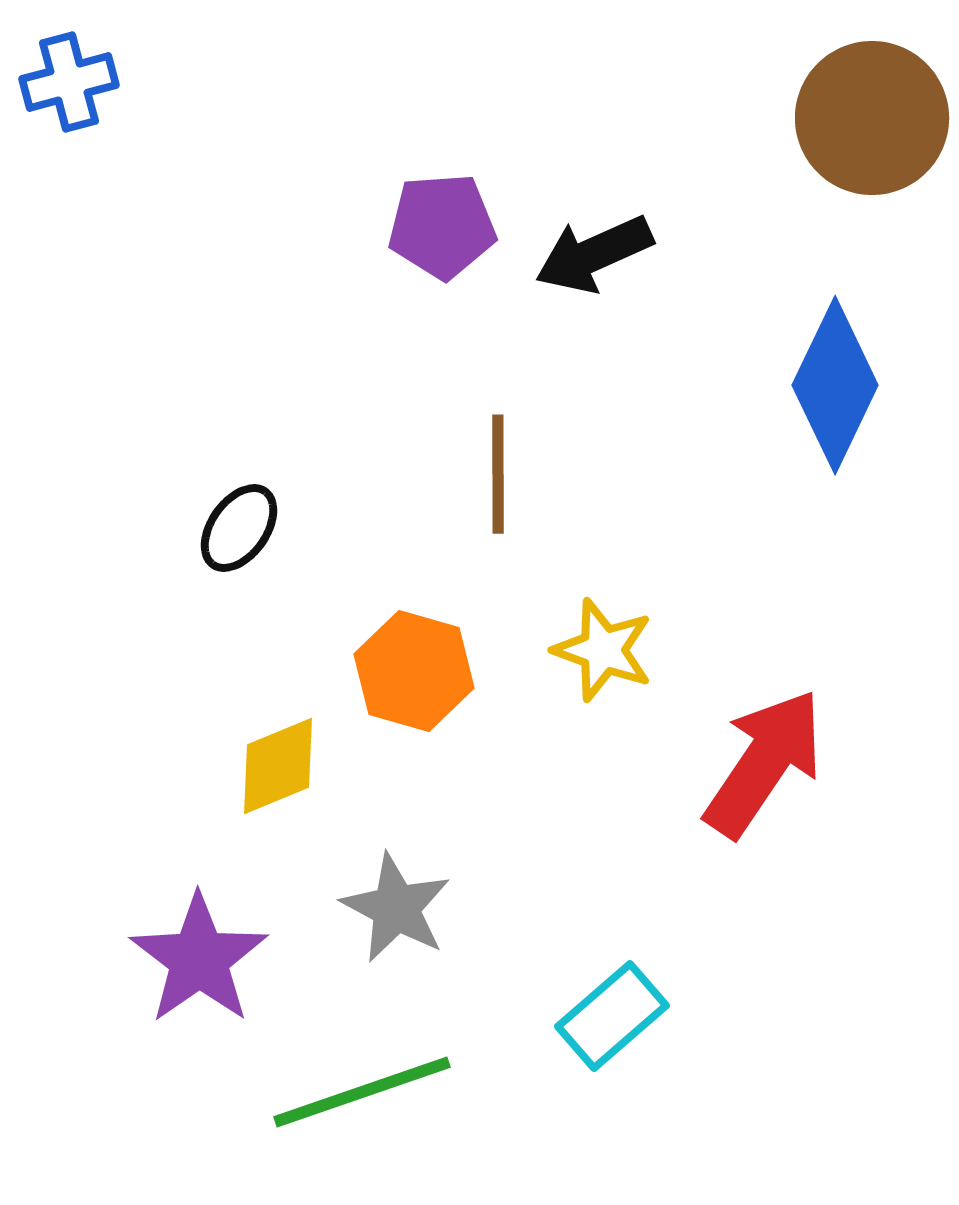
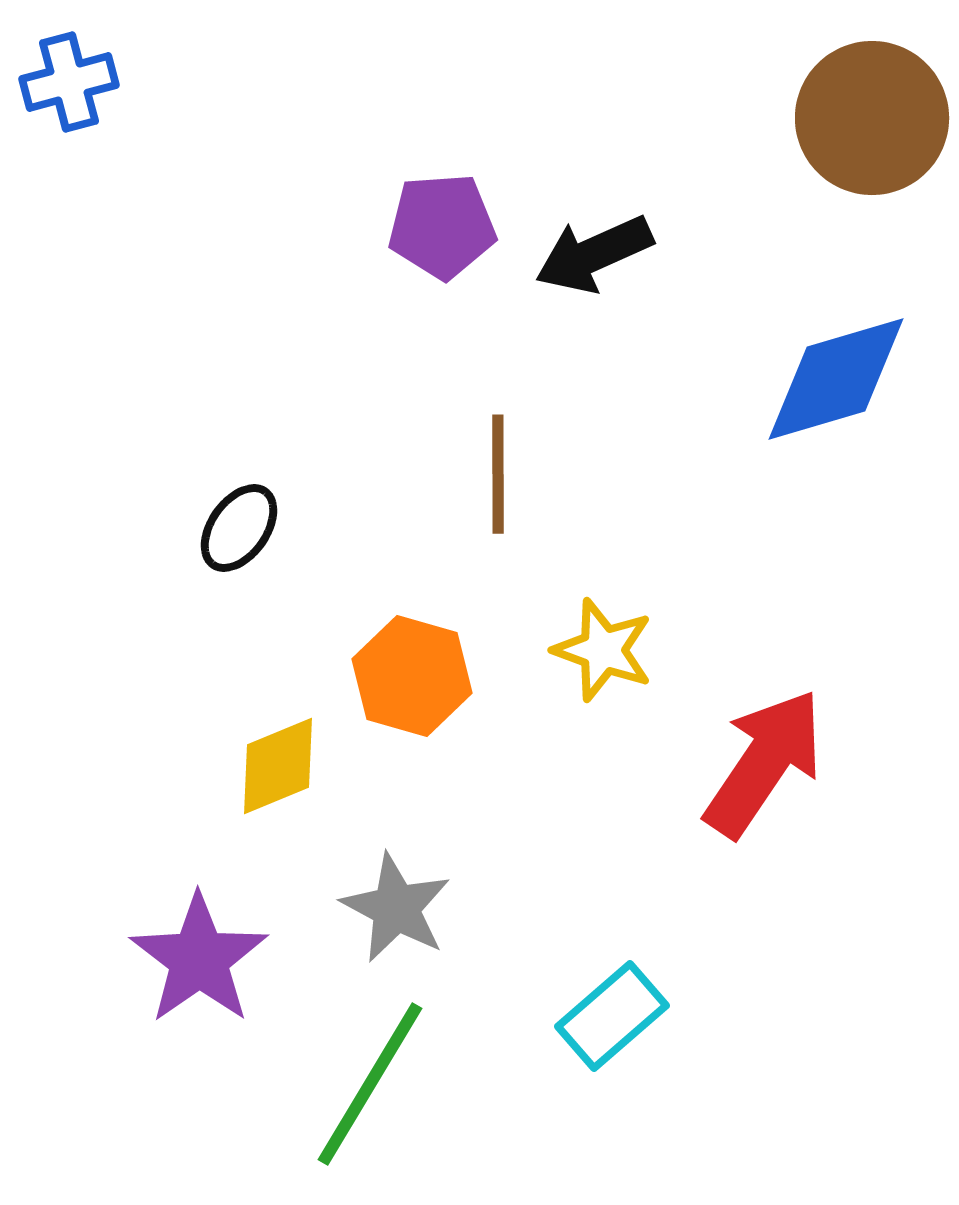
blue diamond: moved 1 px right, 6 px up; rotated 48 degrees clockwise
orange hexagon: moved 2 px left, 5 px down
green line: moved 8 px right, 8 px up; rotated 40 degrees counterclockwise
